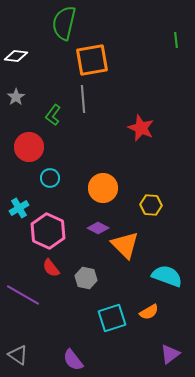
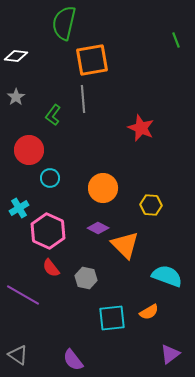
green line: rotated 14 degrees counterclockwise
red circle: moved 3 px down
cyan square: rotated 12 degrees clockwise
